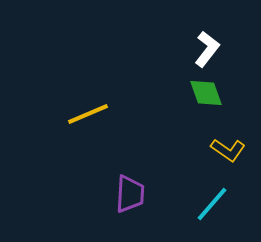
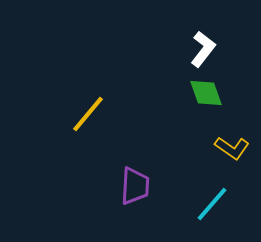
white L-shape: moved 4 px left
yellow line: rotated 27 degrees counterclockwise
yellow L-shape: moved 4 px right, 2 px up
purple trapezoid: moved 5 px right, 8 px up
